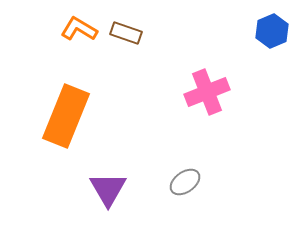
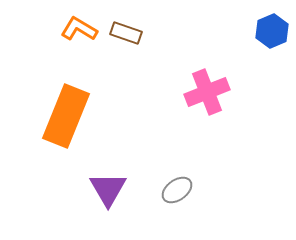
gray ellipse: moved 8 px left, 8 px down
